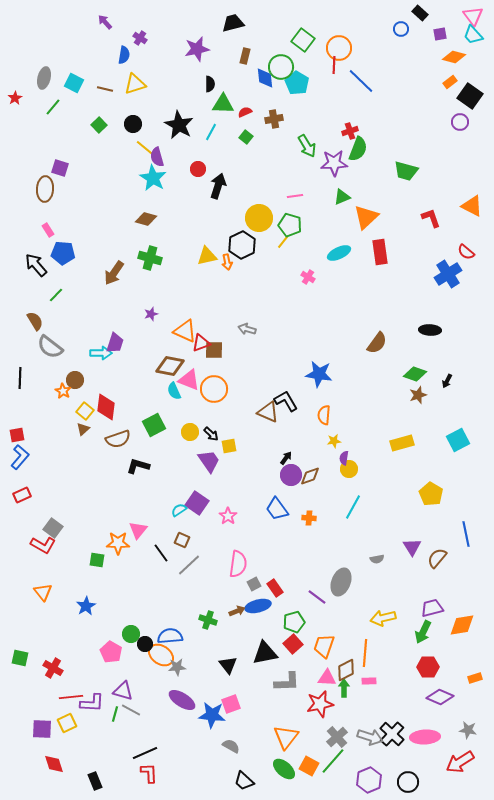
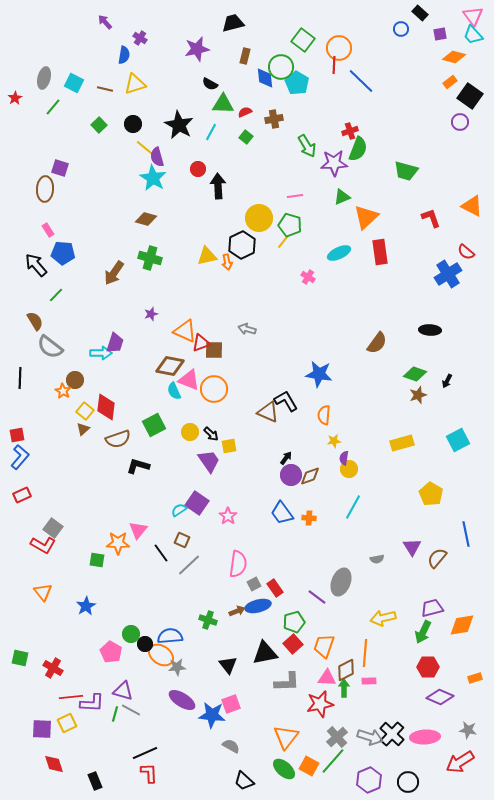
black semicircle at (210, 84): rotated 119 degrees clockwise
black arrow at (218, 186): rotated 20 degrees counterclockwise
blue trapezoid at (277, 509): moved 5 px right, 4 px down
